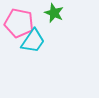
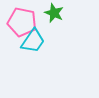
pink pentagon: moved 3 px right, 1 px up
